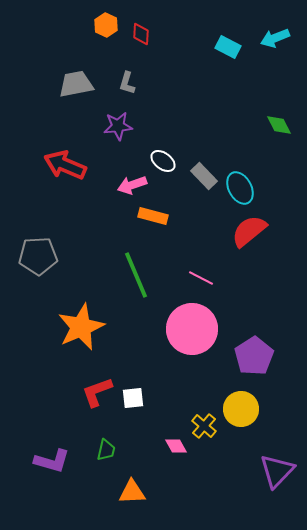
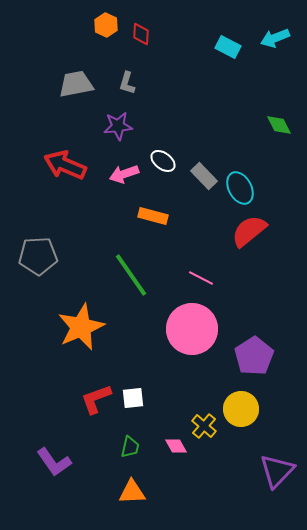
pink arrow: moved 8 px left, 11 px up
green line: moved 5 px left; rotated 12 degrees counterclockwise
red L-shape: moved 1 px left, 7 px down
green trapezoid: moved 24 px right, 3 px up
purple L-shape: moved 2 px right, 1 px down; rotated 39 degrees clockwise
